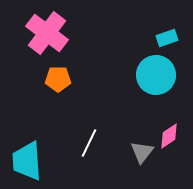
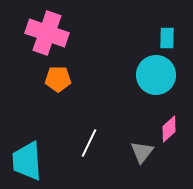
pink cross: rotated 18 degrees counterclockwise
cyan rectangle: rotated 70 degrees counterclockwise
pink diamond: moved 7 px up; rotated 8 degrees counterclockwise
